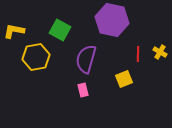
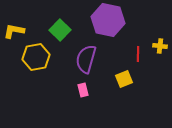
purple hexagon: moved 4 px left
green square: rotated 15 degrees clockwise
yellow cross: moved 6 px up; rotated 24 degrees counterclockwise
